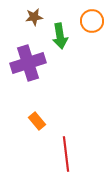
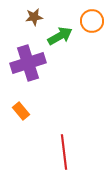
green arrow: rotated 110 degrees counterclockwise
orange rectangle: moved 16 px left, 10 px up
red line: moved 2 px left, 2 px up
